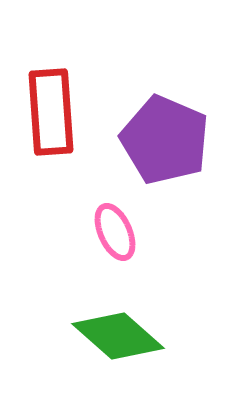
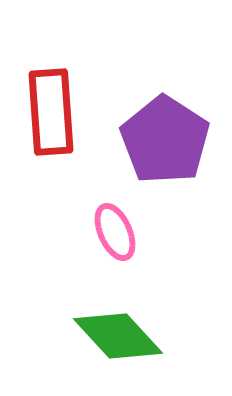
purple pentagon: rotated 10 degrees clockwise
green diamond: rotated 6 degrees clockwise
